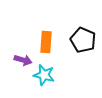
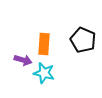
orange rectangle: moved 2 px left, 2 px down
cyan star: moved 2 px up
